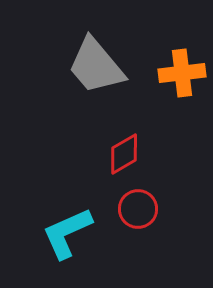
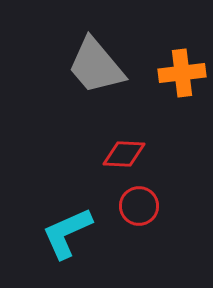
red diamond: rotated 33 degrees clockwise
red circle: moved 1 px right, 3 px up
